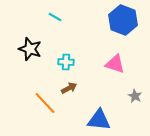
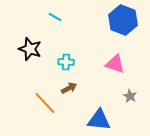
gray star: moved 5 px left
